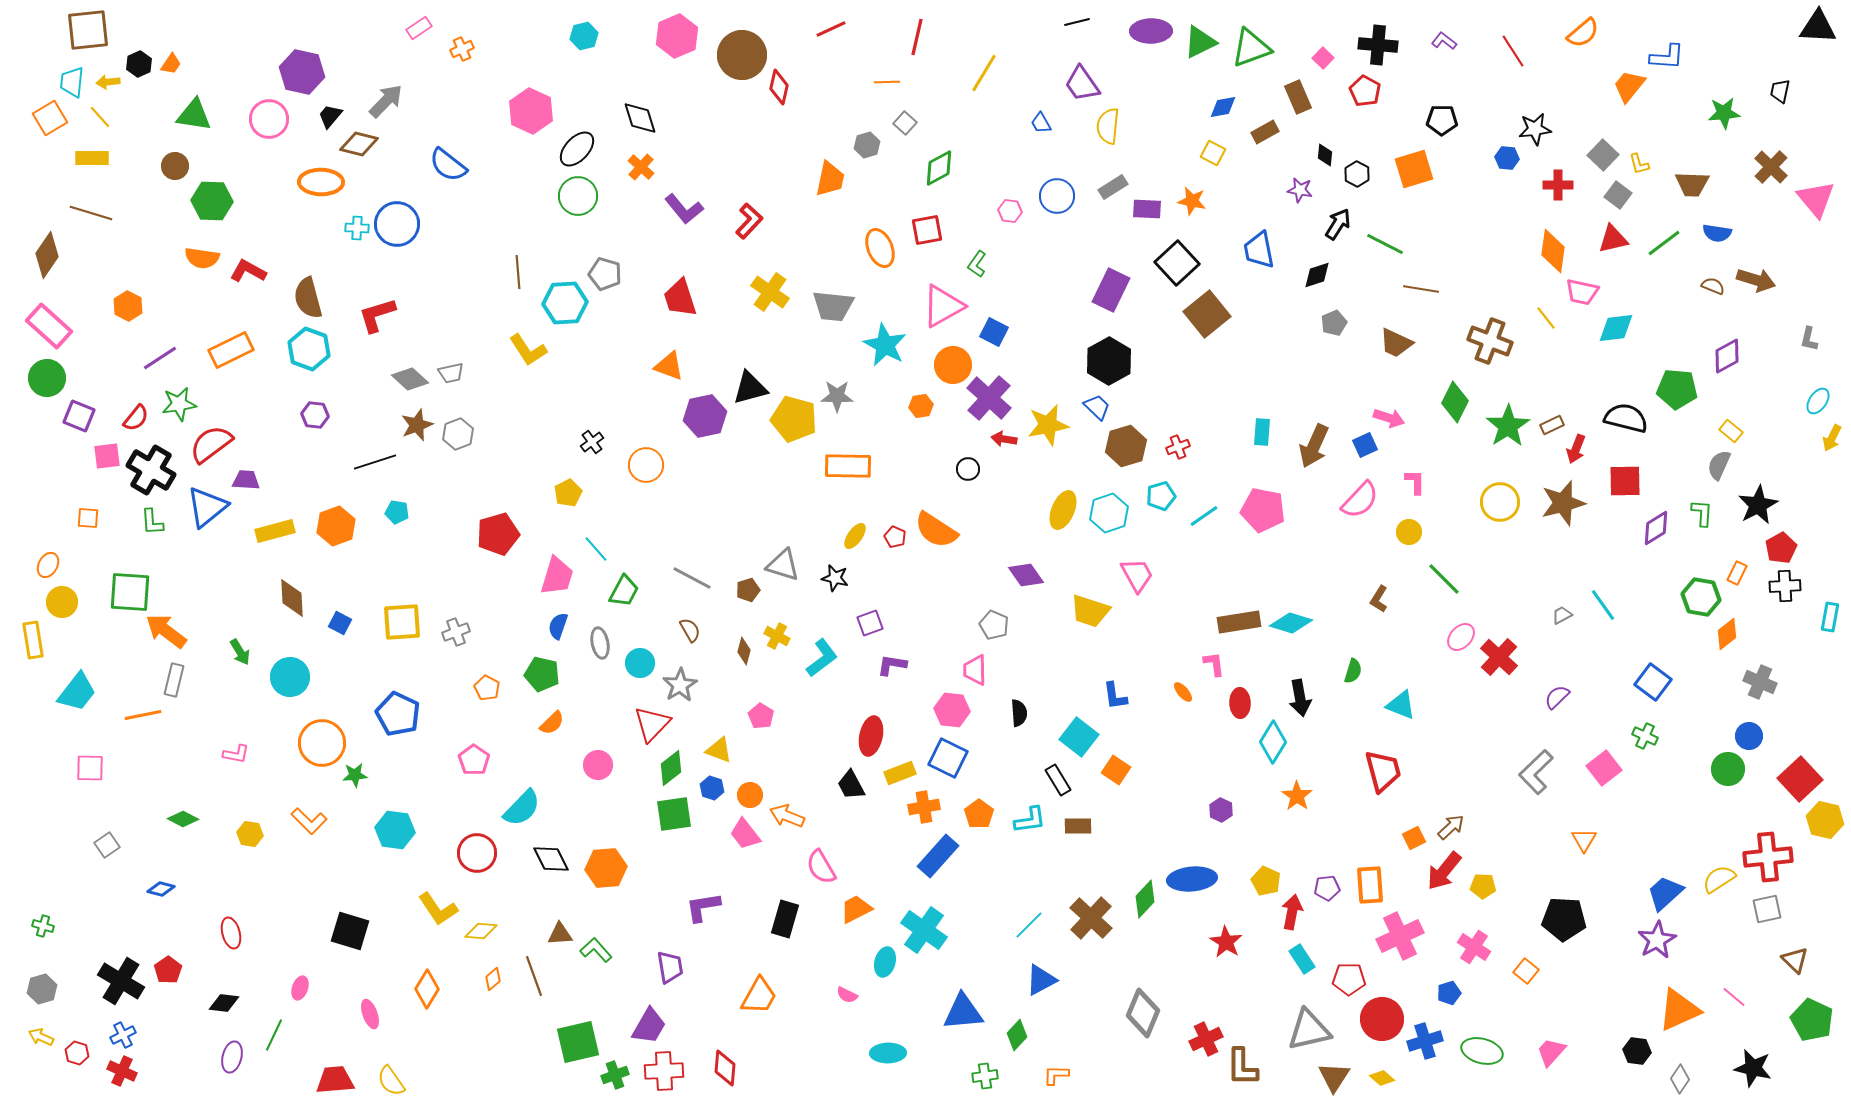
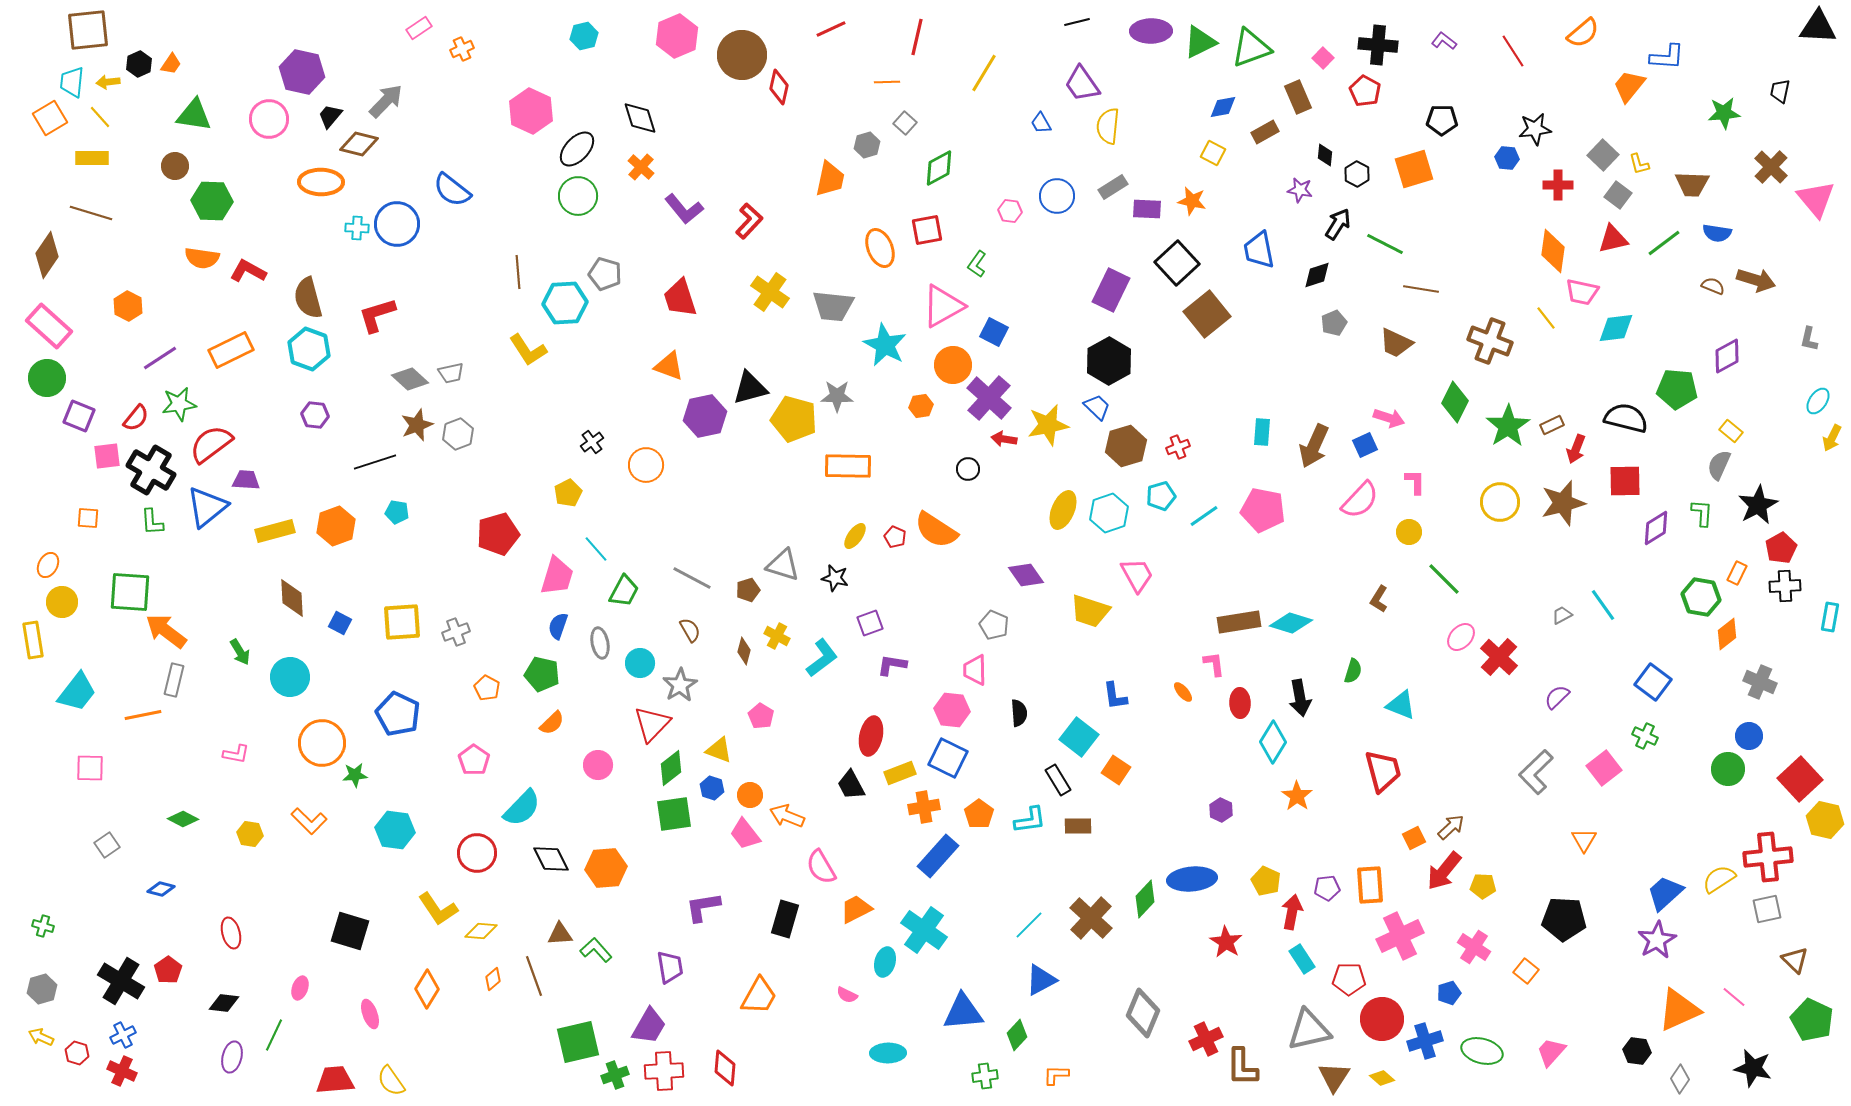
blue semicircle at (448, 165): moved 4 px right, 25 px down
